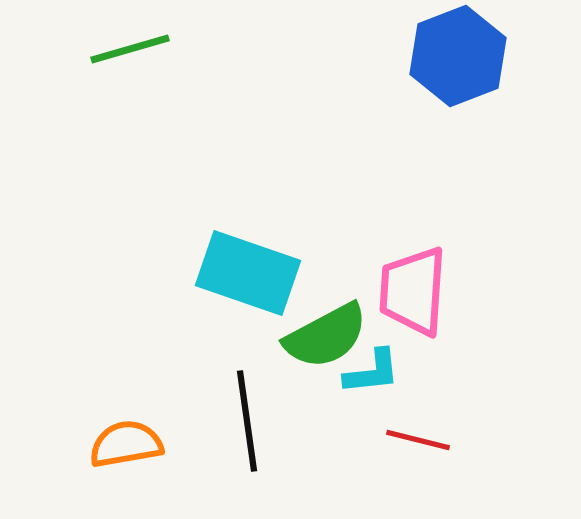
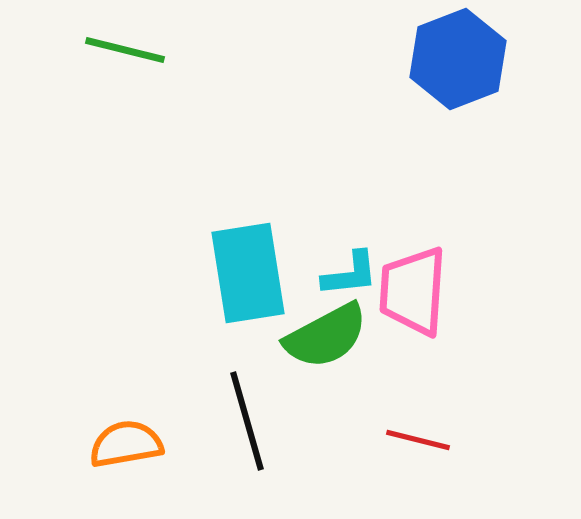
green line: moved 5 px left, 1 px down; rotated 30 degrees clockwise
blue hexagon: moved 3 px down
cyan rectangle: rotated 62 degrees clockwise
cyan L-shape: moved 22 px left, 98 px up
black line: rotated 8 degrees counterclockwise
